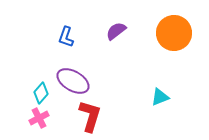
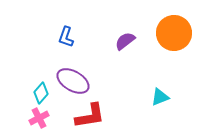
purple semicircle: moved 9 px right, 10 px down
red L-shape: rotated 64 degrees clockwise
